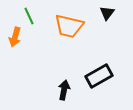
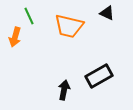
black triangle: rotated 42 degrees counterclockwise
